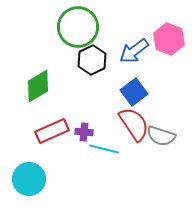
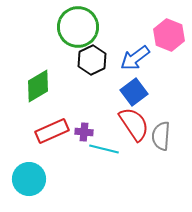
pink hexagon: moved 4 px up
blue arrow: moved 1 px right, 7 px down
gray semicircle: rotated 76 degrees clockwise
